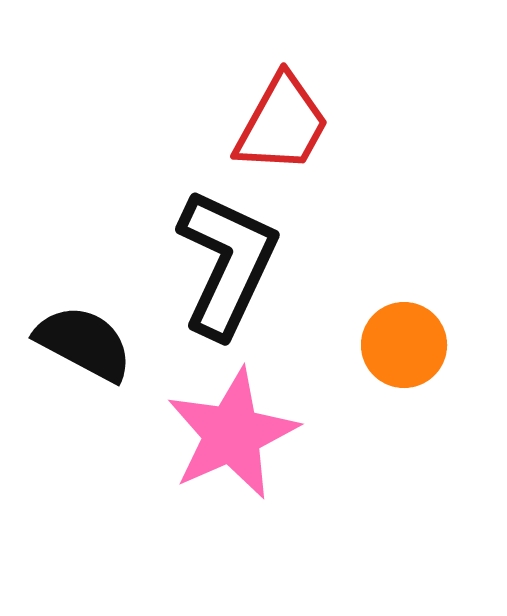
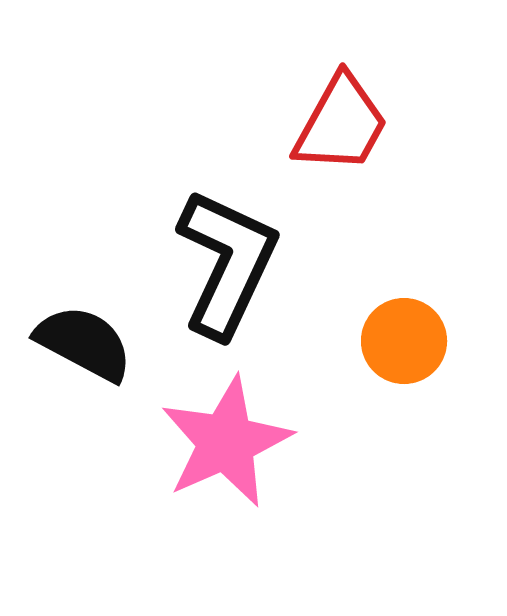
red trapezoid: moved 59 px right
orange circle: moved 4 px up
pink star: moved 6 px left, 8 px down
